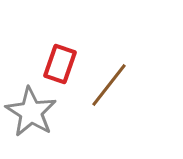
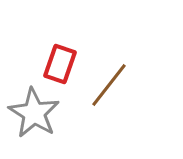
gray star: moved 3 px right, 1 px down
